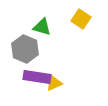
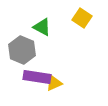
yellow square: moved 1 px right, 1 px up
green triangle: rotated 12 degrees clockwise
gray hexagon: moved 3 px left, 1 px down
